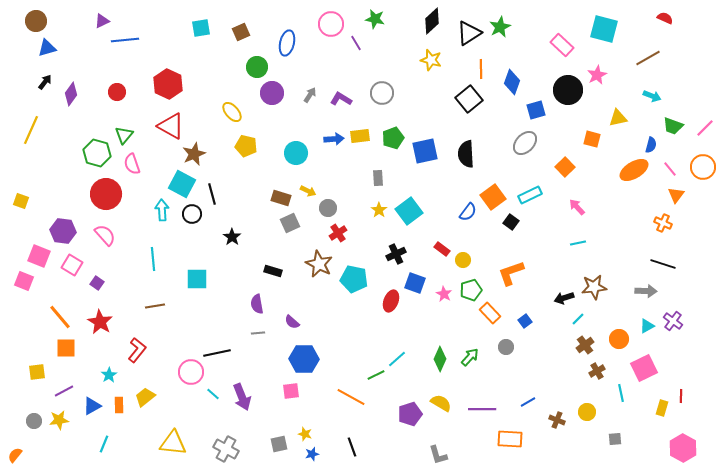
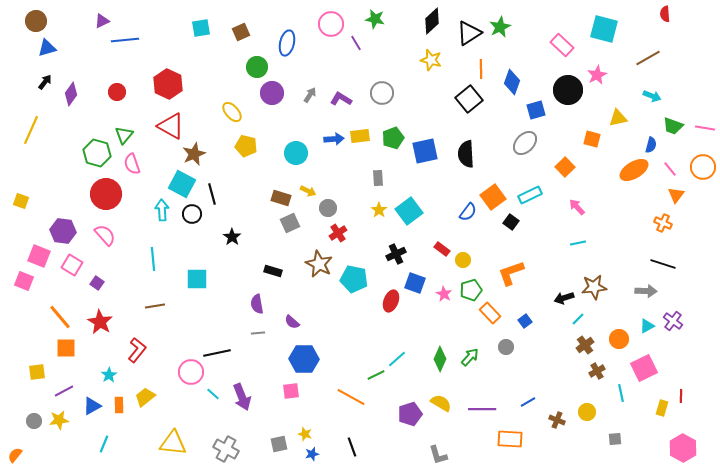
red semicircle at (665, 18): moved 4 px up; rotated 119 degrees counterclockwise
pink line at (705, 128): rotated 54 degrees clockwise
